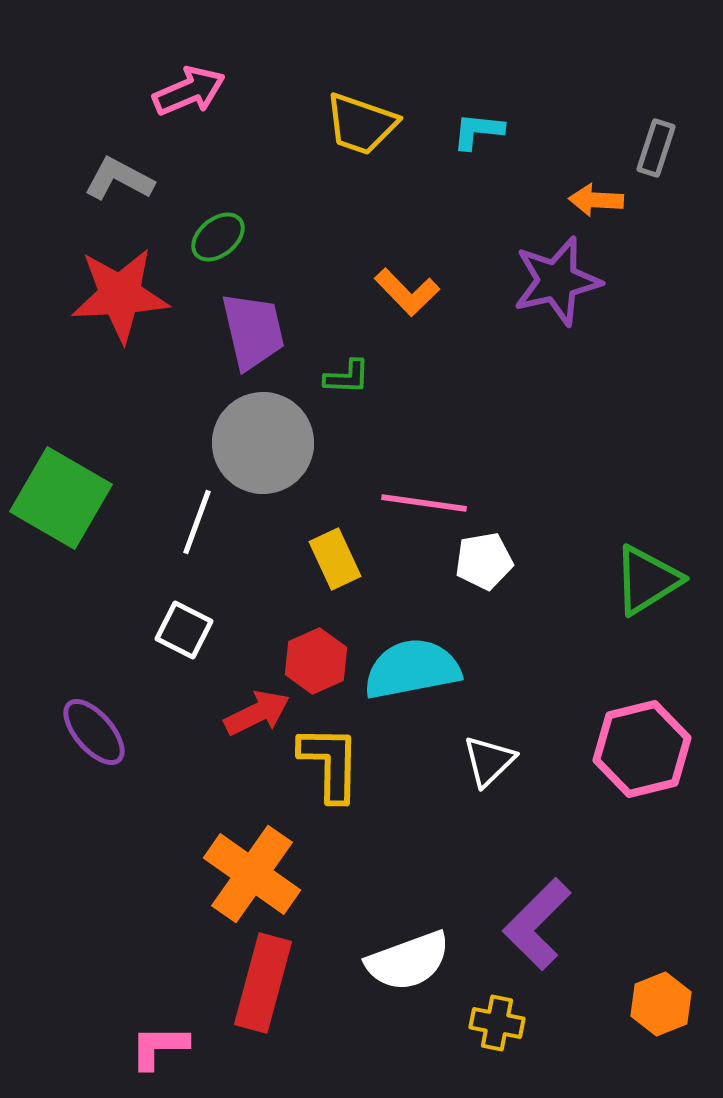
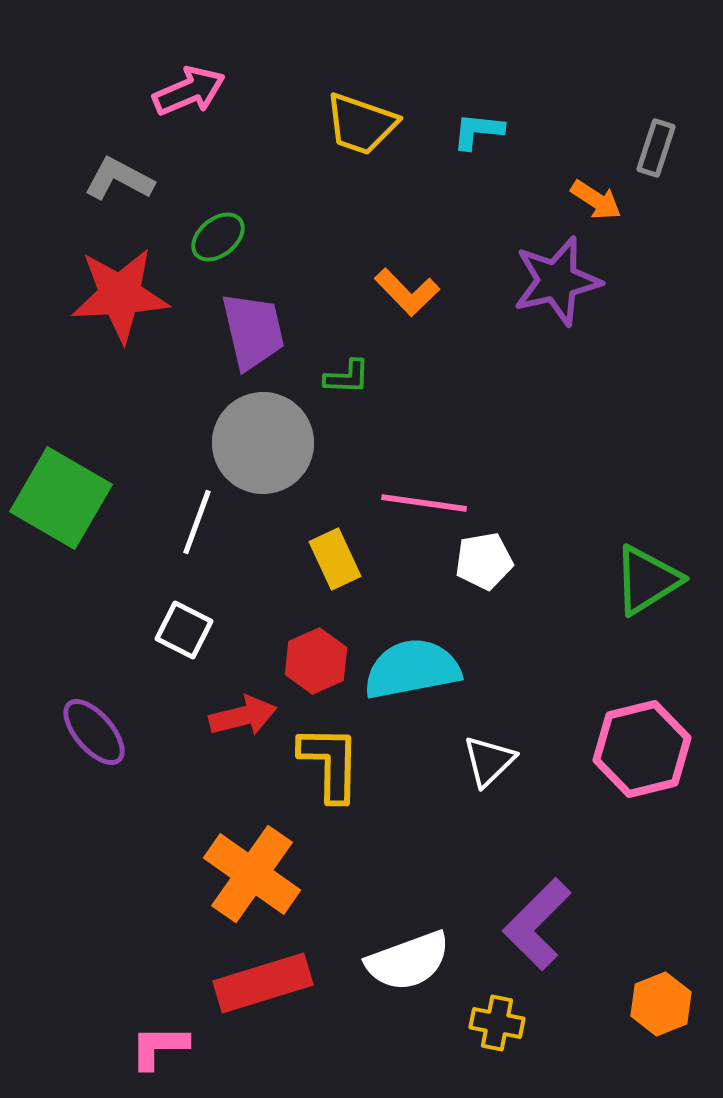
orange arrow: rotated 150 degrees counterclockwise
red arrow: moved 14 px left, 3 px down; rotated 12 degrees clockwise
red rectangle: rotated 58 degrees clockwise
